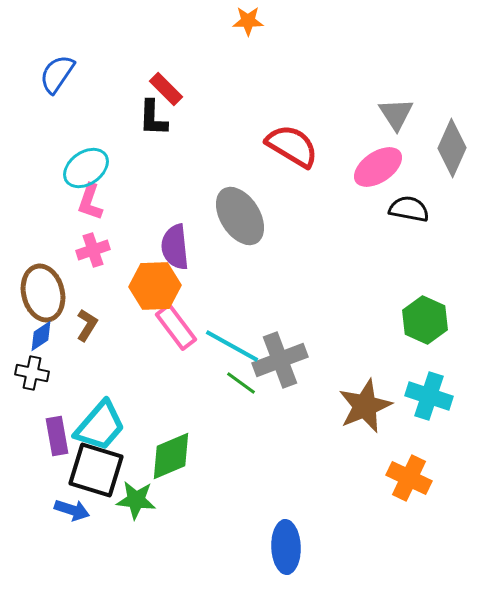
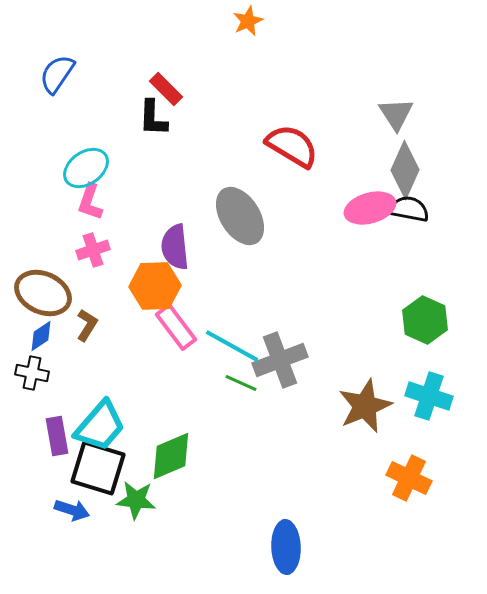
orange star: rotated 24 degrees counterclockwise
gray diamond: moved 47 px left, 22 px down
pink ellipse: moved 8 px left, 41 px down; rotated 18 degrees clockwise
brown ellipse: rotated 52 degrees counterclockwise
green line: rotated 12 degrees counterclockwise
black square: moved 2 px right, 2 px up
